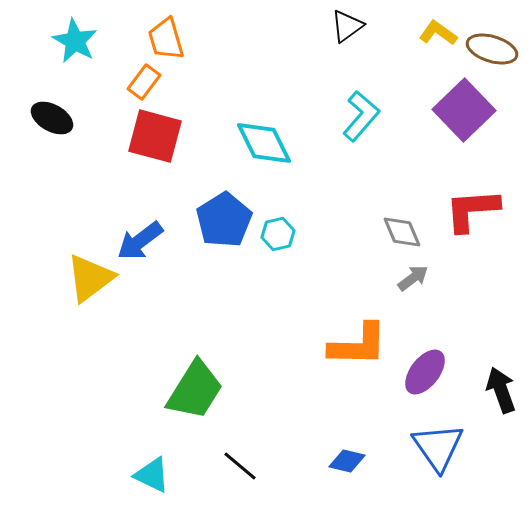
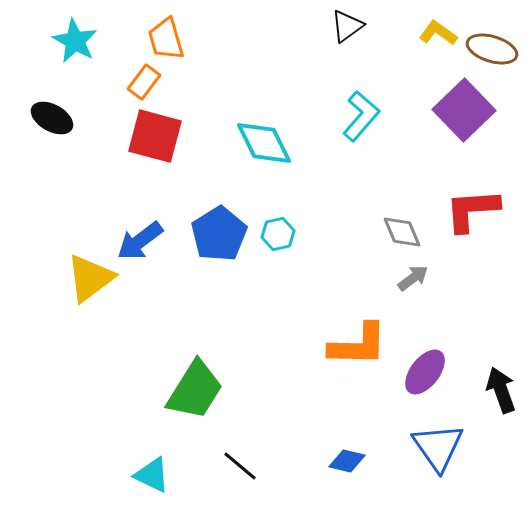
blue pentagon: moved 5 px left, 14 px down
